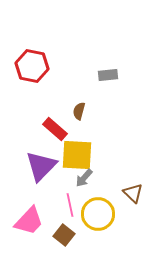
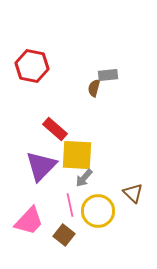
brown semicircle: moved 15 px right, 23 px up
yellow circle: moved 3 px up
